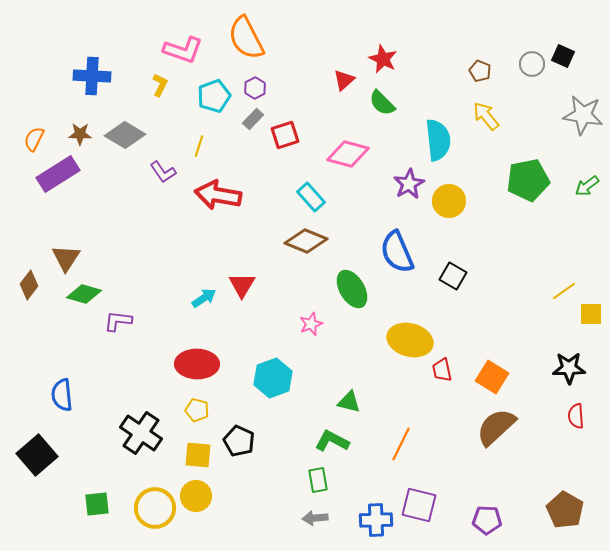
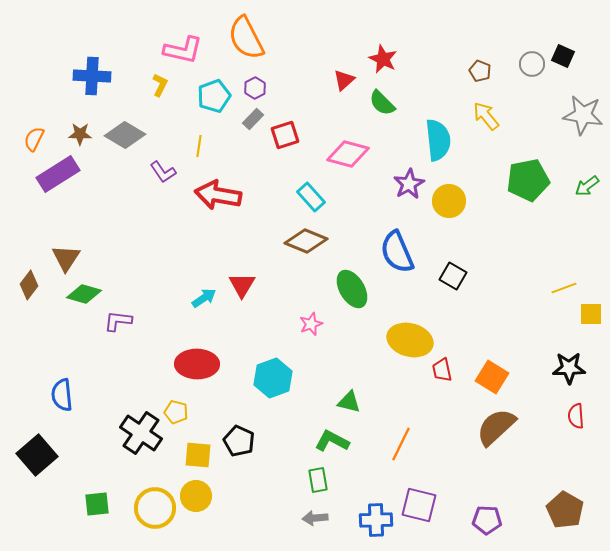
pink L-shape at (183, 50): rotated 6 degrees counterclockwise
yellow line at (199, 146): rotated 10 degrees counterclockwise
yellow line at (564, 291): moved 3 px up; rotated 15 degrees clockwise
yellow pentagon at (197, 410): moved 21 px left, 2 px down
